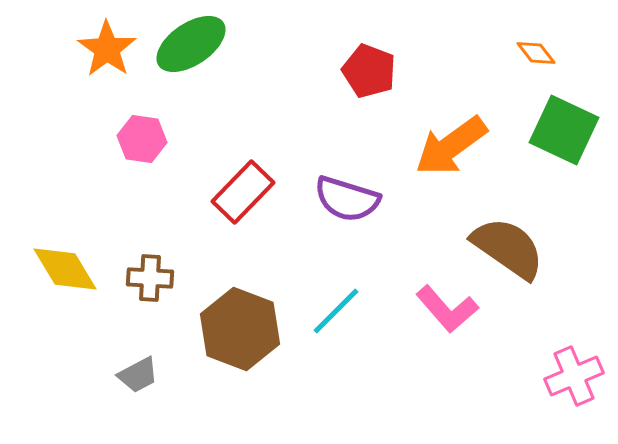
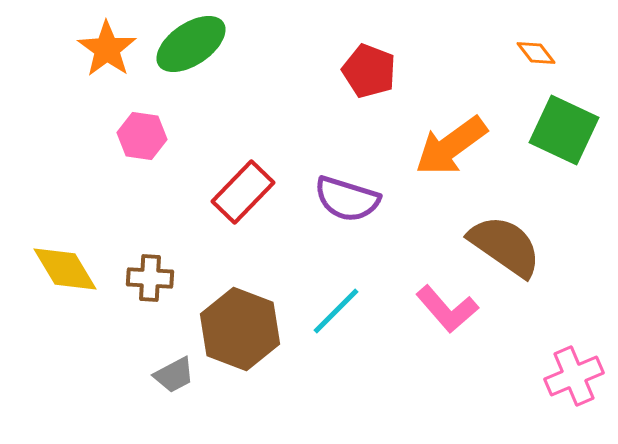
pink hexagon: moved 3 px up
brown semicircle: moved 3 px left, 2 px up
gray trapezoid: moved 36 px right
